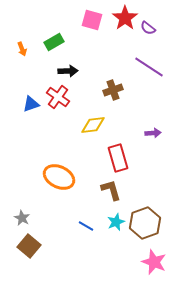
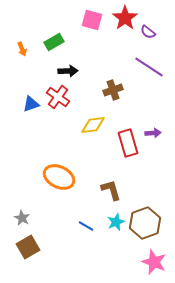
purple semicircle: moved 4 px down
red rectangle: moved 10 px right, 15 px up
brown square: moved 1 px left, 1 px down; rotated 20 degrees clockwise
